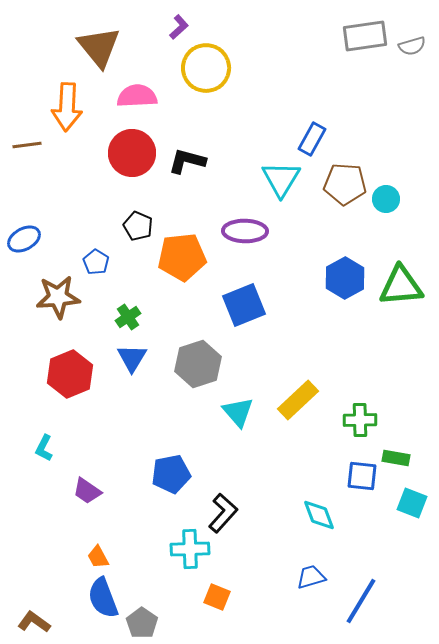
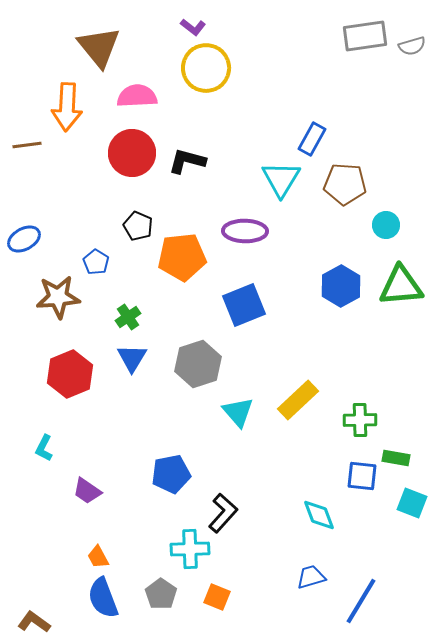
purple L-shape at (179, 27): moved 14 px right; rotated 80 degrees clockwise
cyan circle at (386, 199): moved 26 px down
blue hexagon at (345, 278): moved 4 px left, 8 px down
gray pentagon at (142, 623): moved 19 px right, 29 px up
